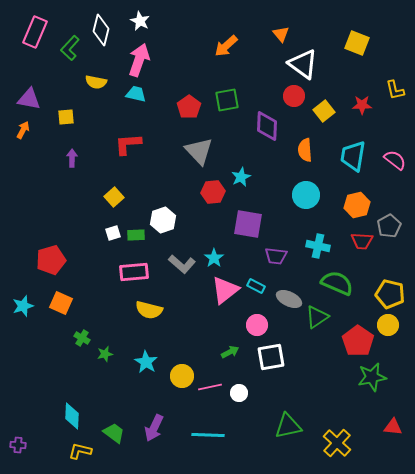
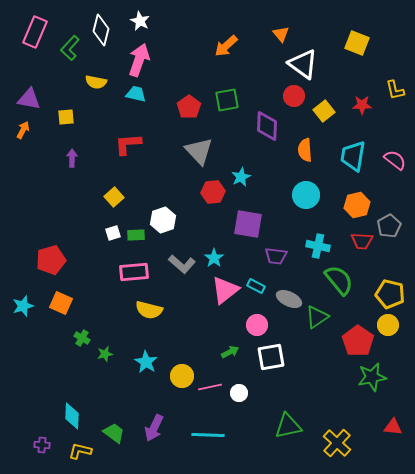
green semicircle at (337, 283): moved 2 px right, 3 px up; rotated 28 degrees clockwise
purple cross at (18, 445): moved 24 px right
